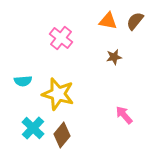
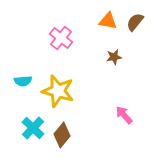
brown semicircle: moved 1 px down
yellow star: moved 3 px up
